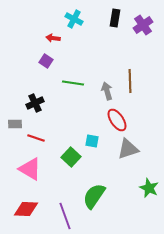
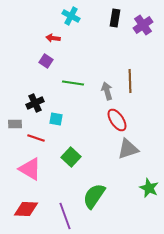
cyan cross: moved 3 px left, 3 px up
cyan square: moved 36 px left, 22 px up
